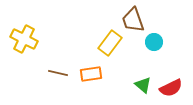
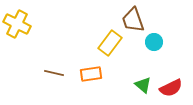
yellow cross: moved 7 px left, 15 px up
brown line: moved 4 px left
